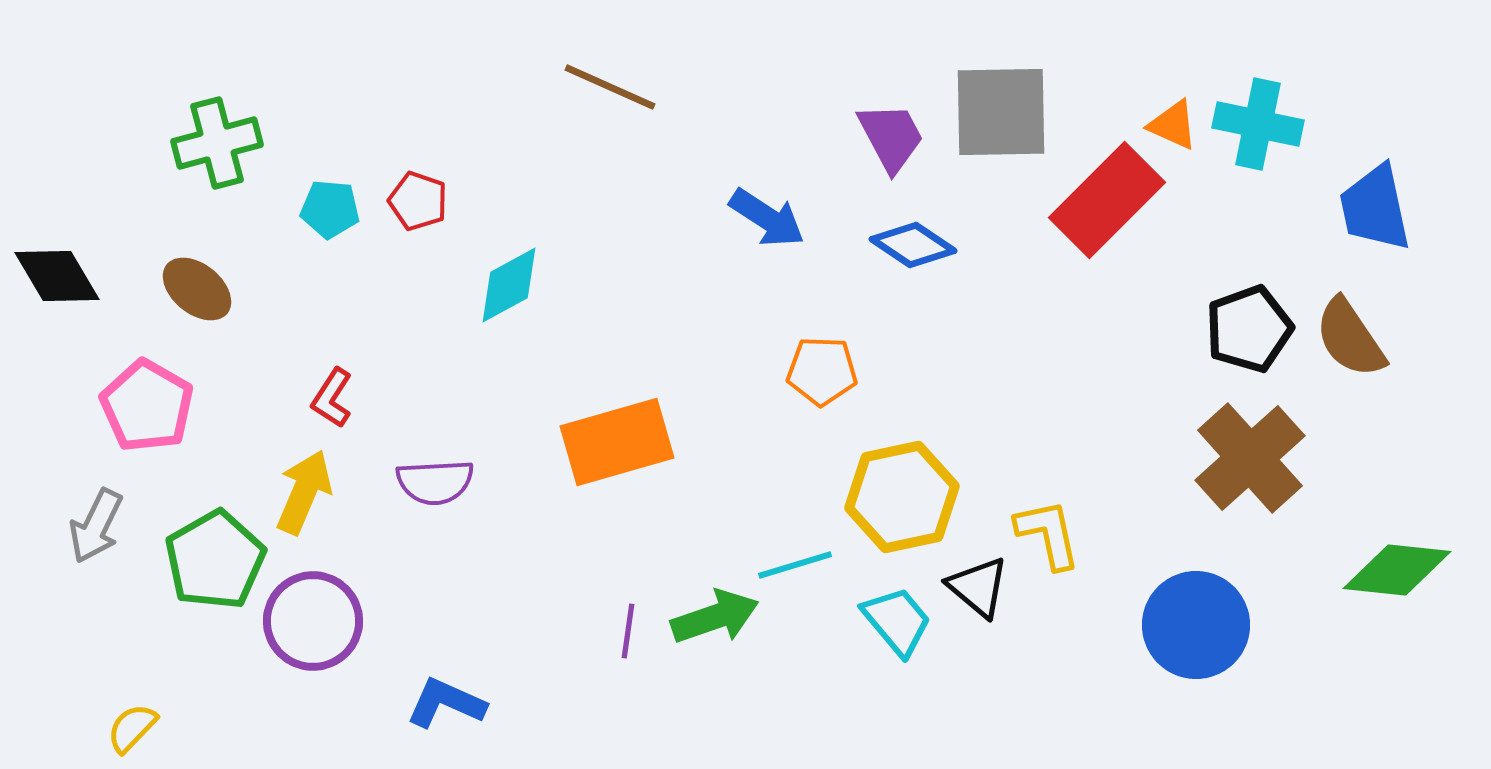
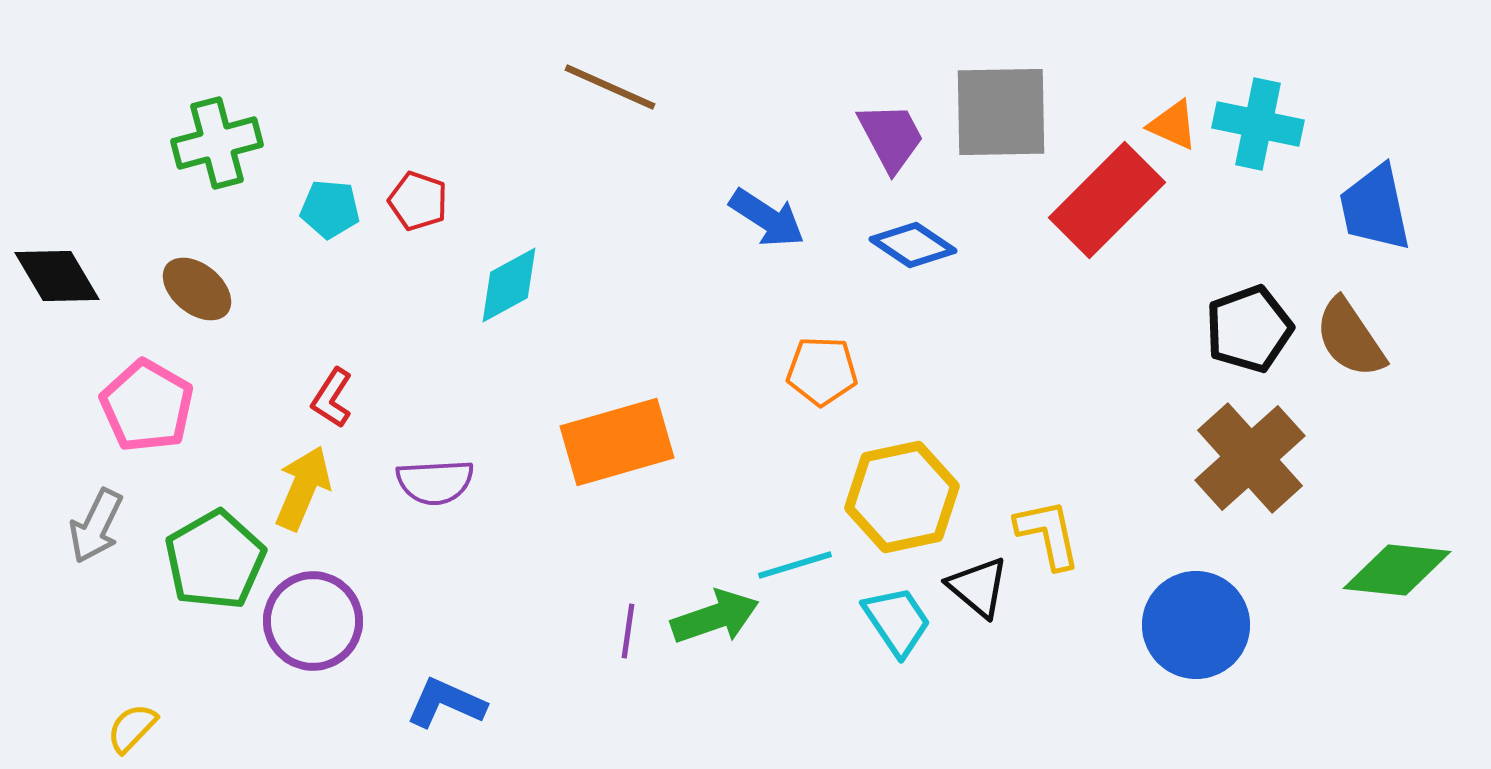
yellow arrow: moved 1 px left, 4 px up
cyan trapezoid: rotated 6 degrees clockwise
